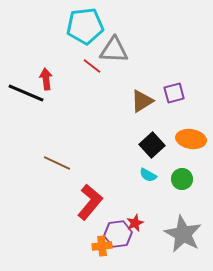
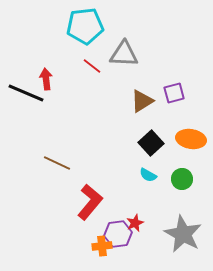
gray triangle: moved 10 px right, 4 px down
black square: moved 1 px left, 2 px up
